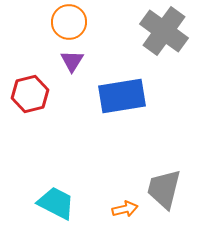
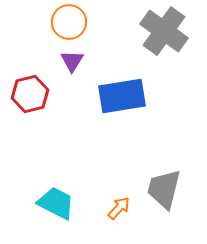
orange arrow: moved 6 px left, 1 px up; rotated 35 degrees counterclockwise
